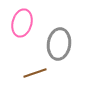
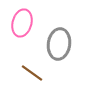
brown line: moved 3 px left; rotated 55 degrees clockwise
